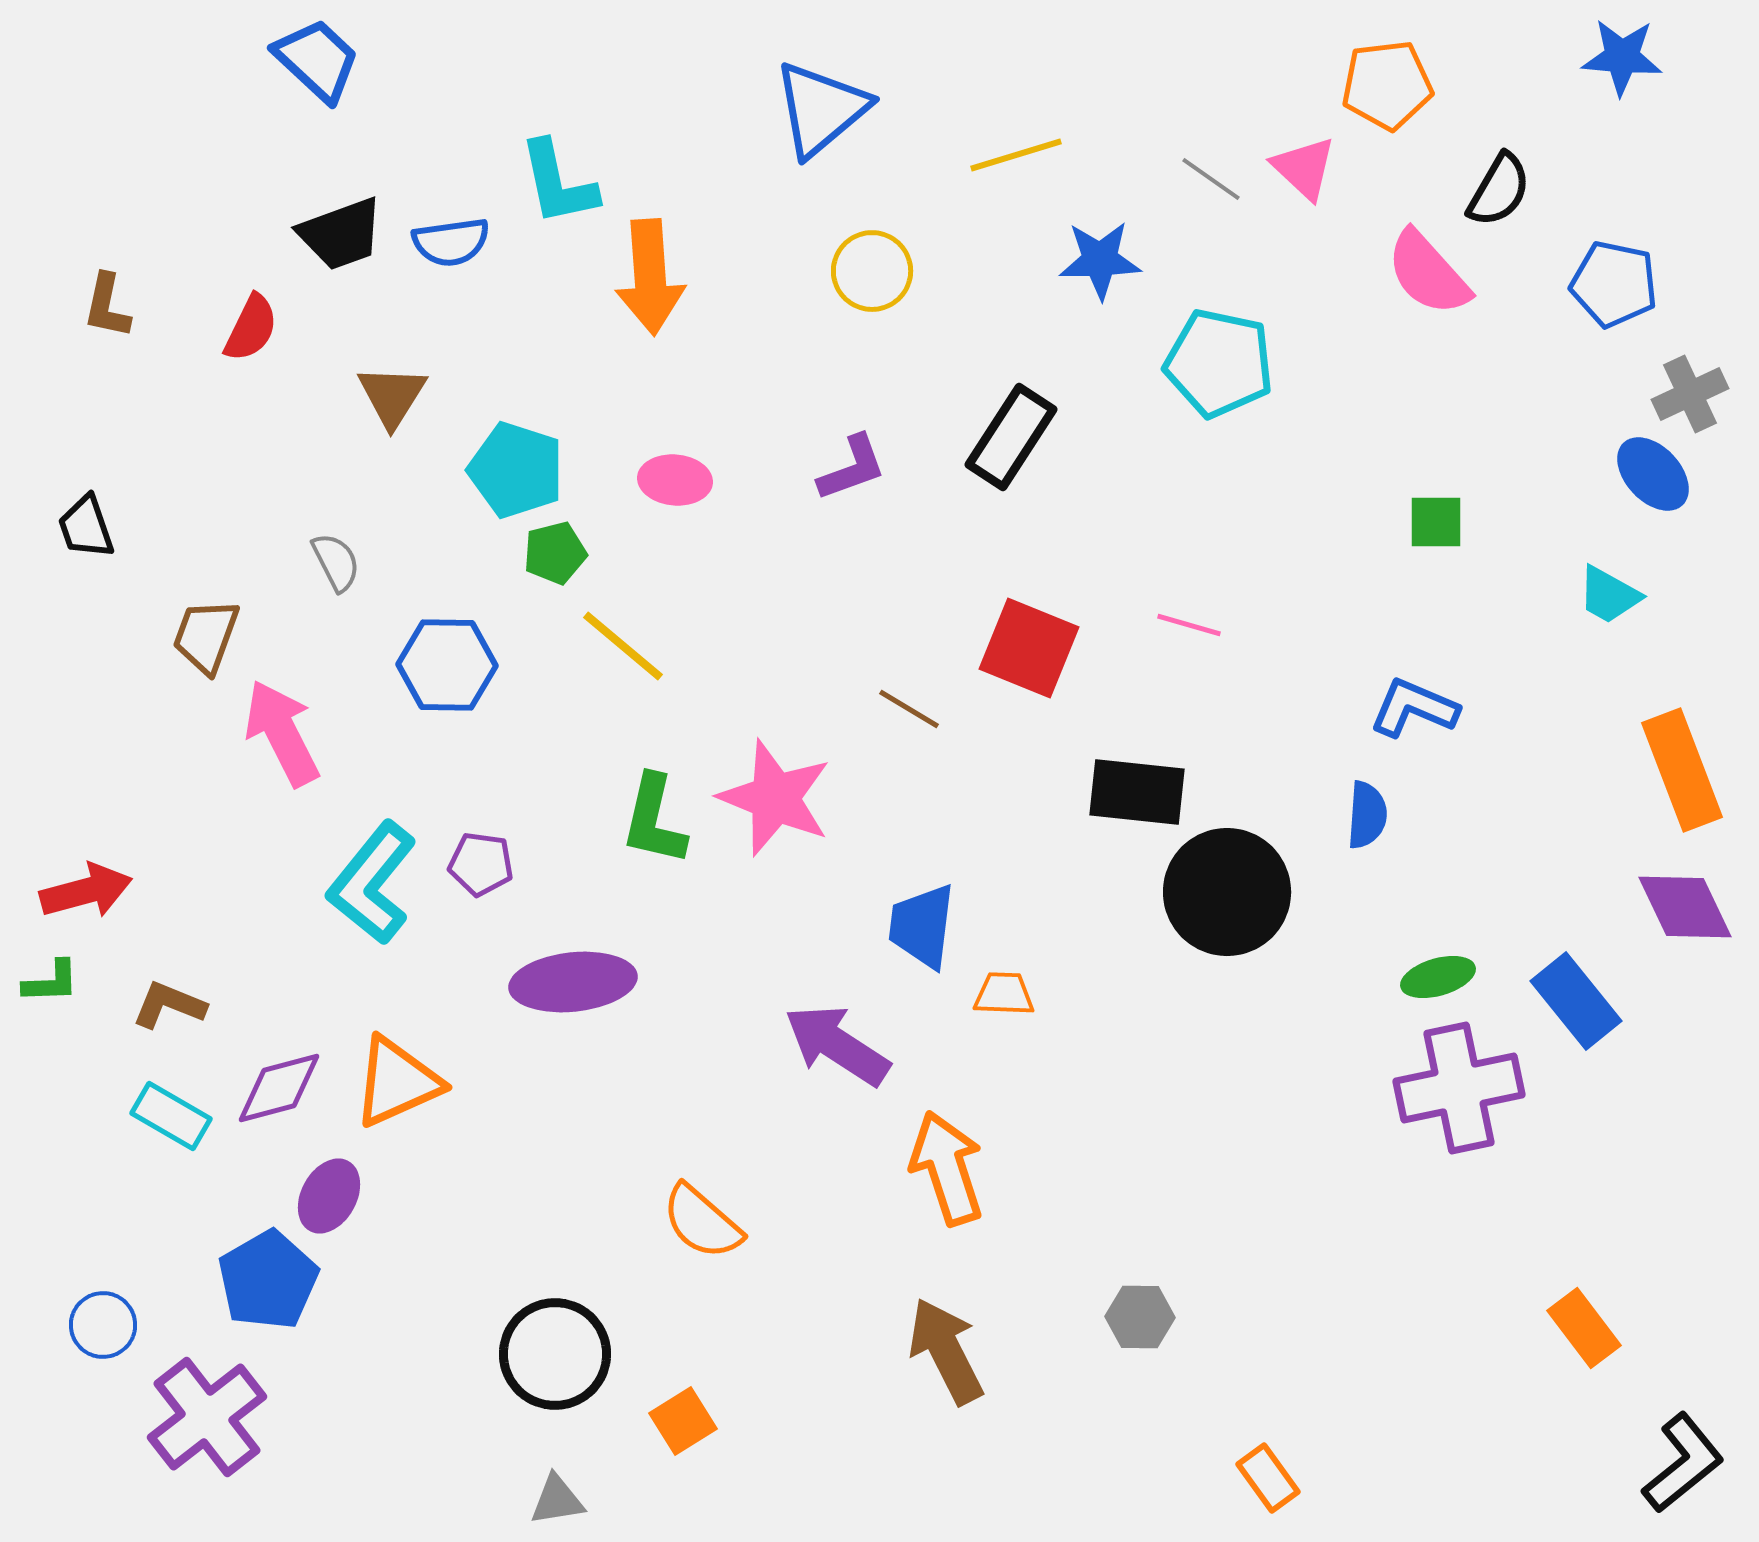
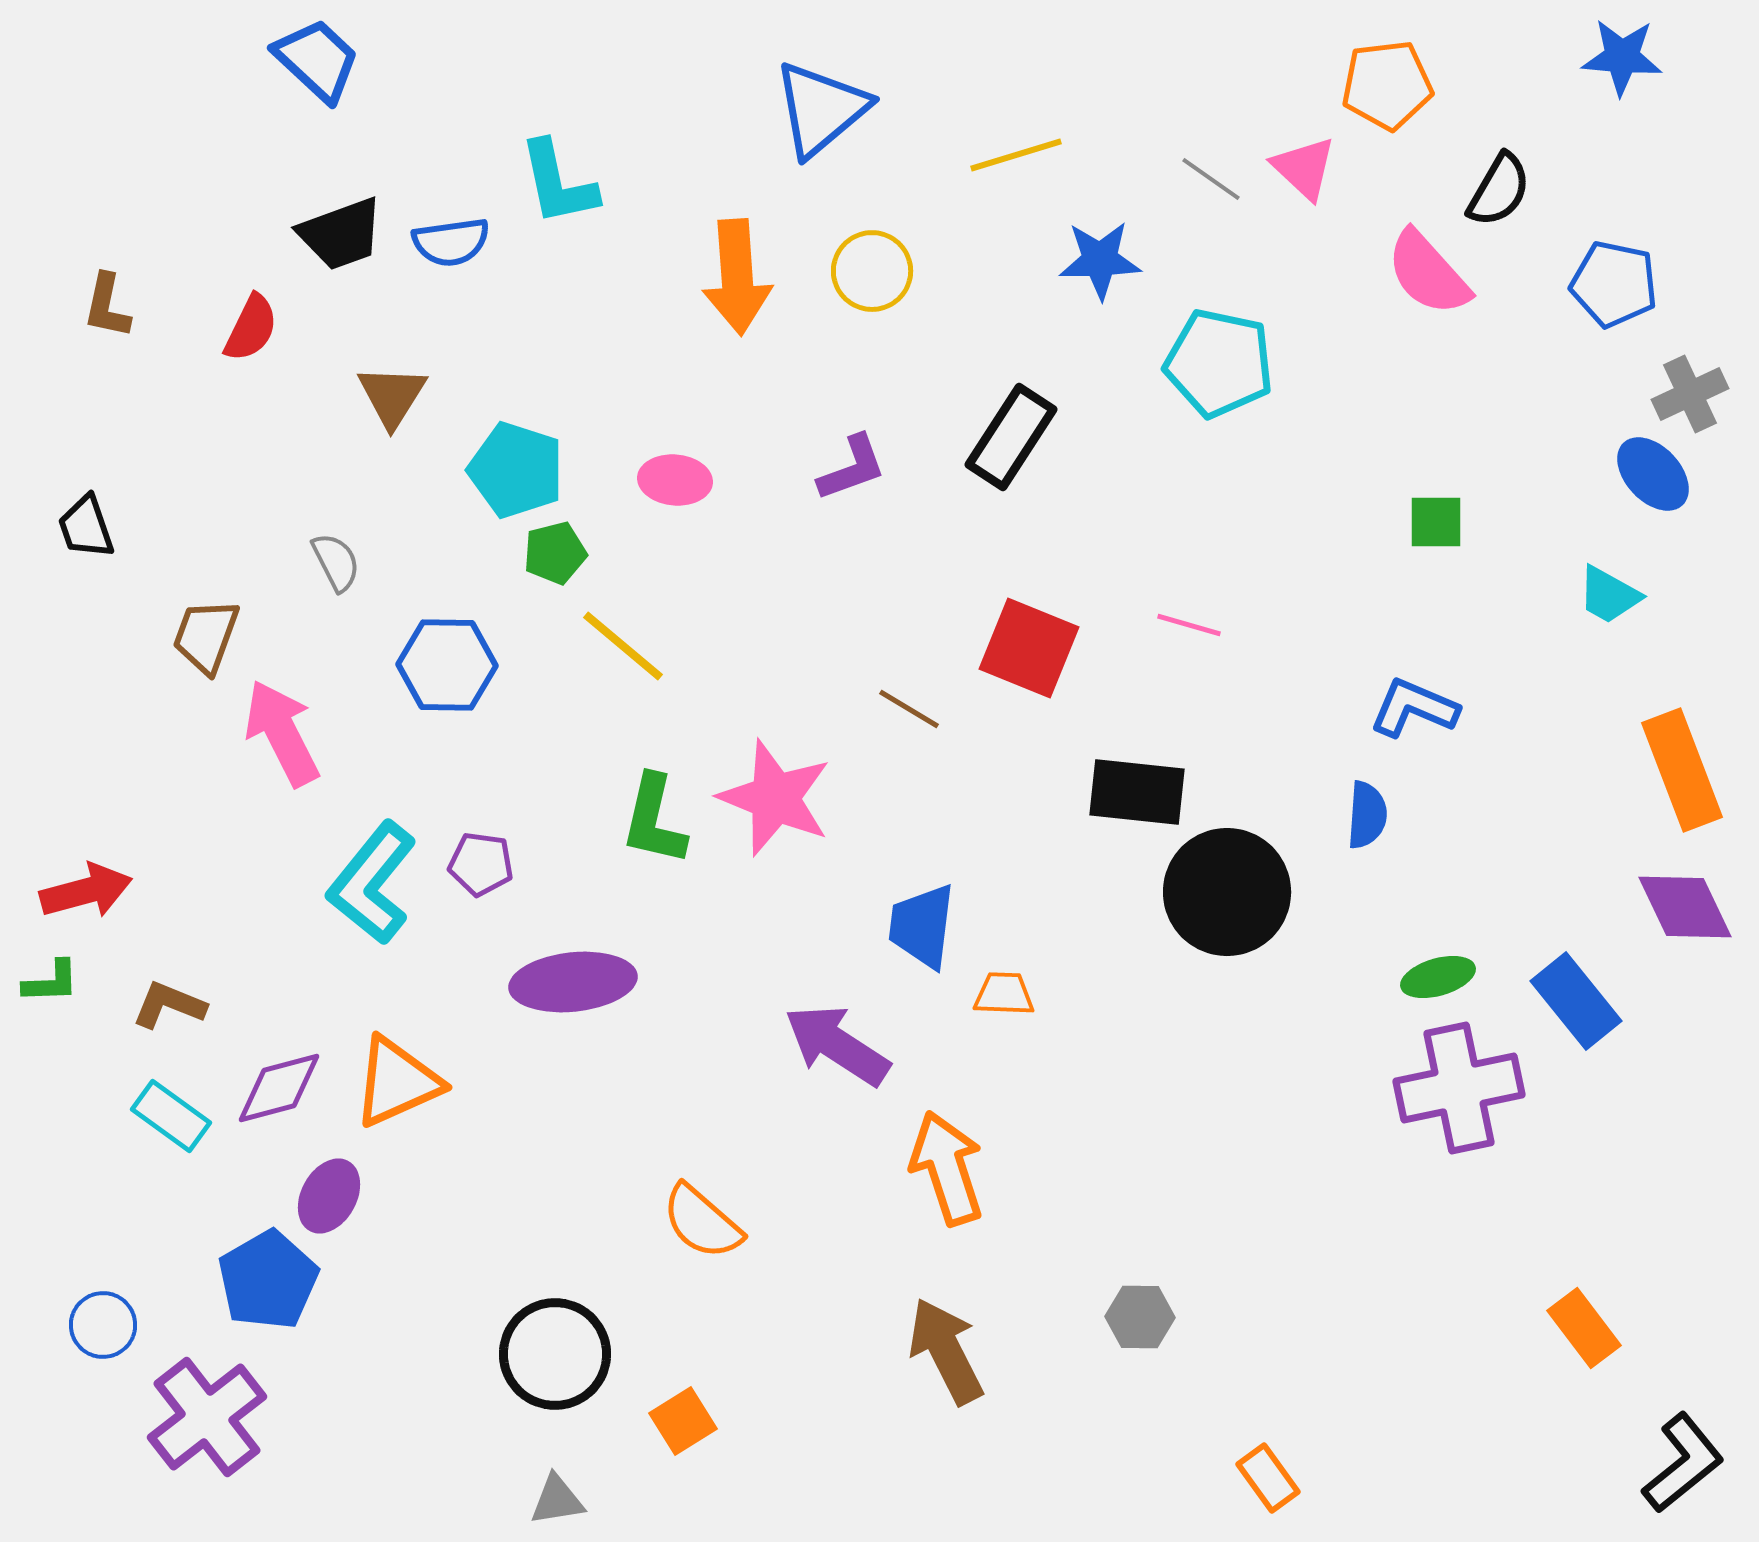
orange arrow at (650, 277): moved 87 px right
cyan rectangle at (171, 1116): rotated 6 degrees clockwise
